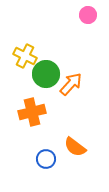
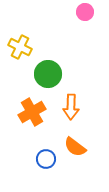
pink circle: moved 3 px left, 3 px up
yellow cross: moved 5 px left, 9 px up
green circle: moved 2 px right
orange arrow: moved 23 px down; rotated 140 degrees clockwise
orange cross: rotated 16 degrees counterclockwise
